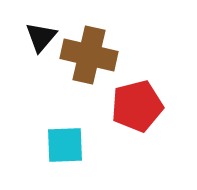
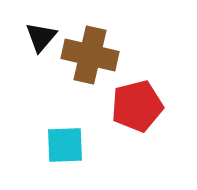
brown cross: moved 1 px right
